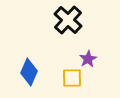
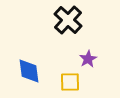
blue diamond: moved 1 px up; rotated 32 degrees counterclockwise
yellow square: moved 2 px left, 4 px down
